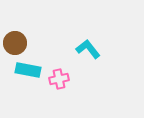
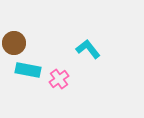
brown circle: moved 1 px left
pink cross: rotated 24 degrees counterclockwise
